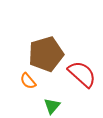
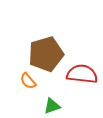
red semicircle: rotated 36 degrees counterclockwise
green triangle: rotated 30 degrees clockwise
